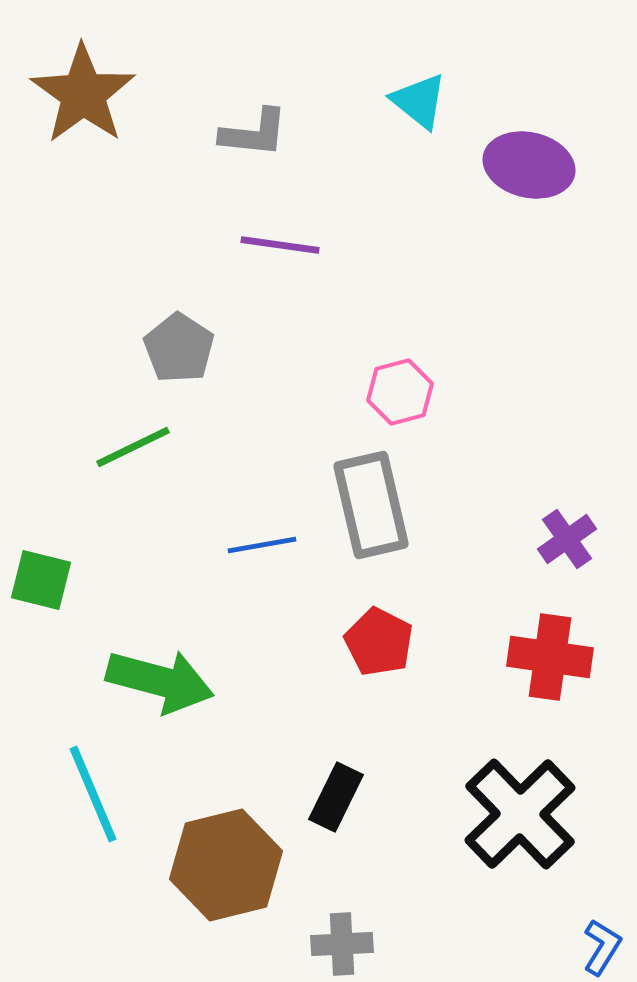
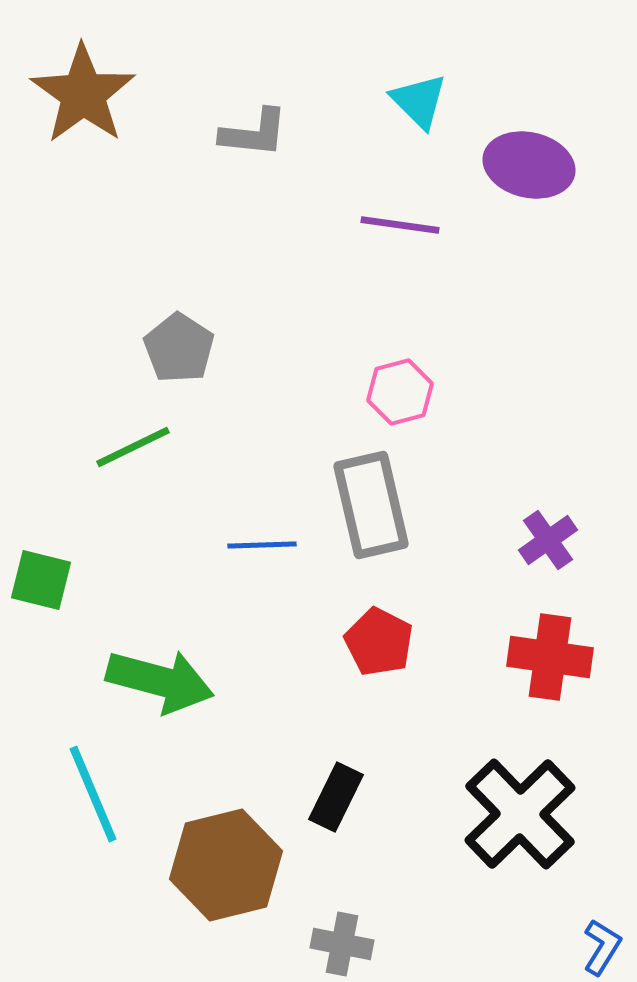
cyan triangle: rotated 6 degrees clockwise
purple line: moved 120 px right, 20 px up
purple cross: moved 19 px left, 1 px down
blue line: rotated 8 degrees clockwise
gray cross: rotated 14 degrees clockwise
